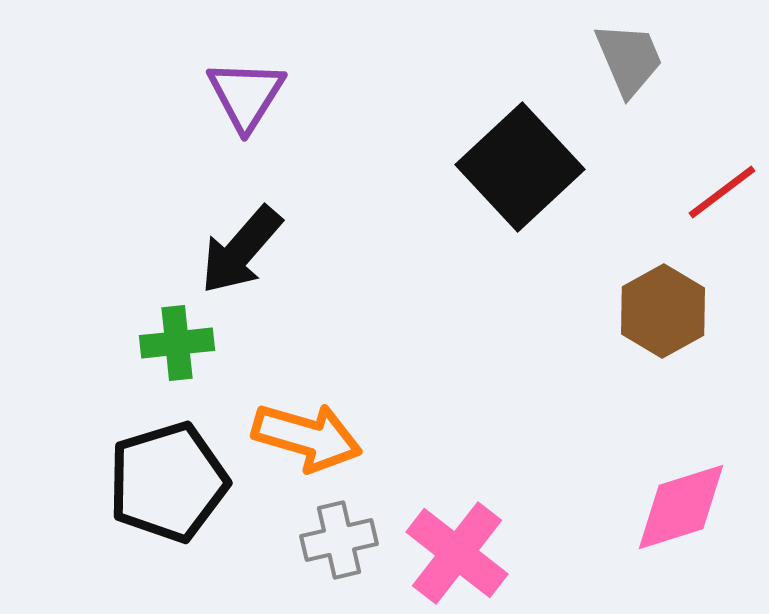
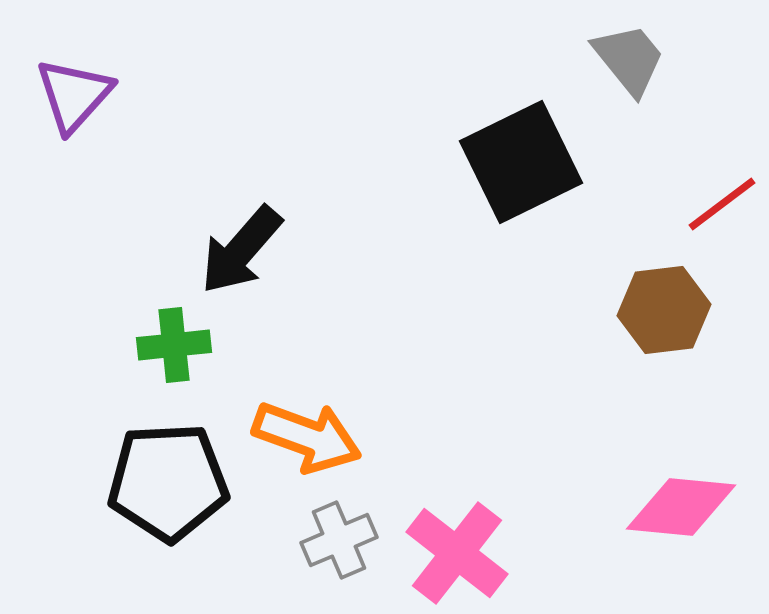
gray trapezoid: rotated 16 degrees counterclockwise
purple triangle: moved 172 px left; rotated 10 degrees clockwise
black square: moved 1 px right, 5 px up; rotated 17 degrees clockwise
red line: moved 12 px down
brown hexagon: moved 1 px right, 1 px up; rotated 22 degrees clockwise
green cross: moved 3 px left, 2 px down
orange arrow: rotated 4 degrees clockwise
black pentagon: rotated 14 degrees clockwise
pink diamond: rotated 23 degrees clockwise
gray cross: rotated 10 degrees counterclockwise
